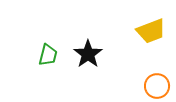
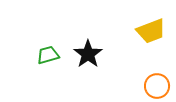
green trapezoid: rotated 120 degrees counterclockwise
